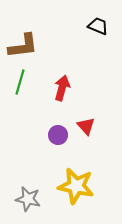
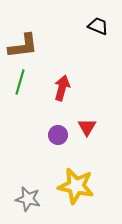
red triangle: moved 1 px right, 1 px down; rotated 12 degrees clockwise
